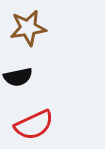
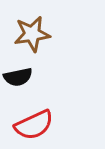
brown star: moved 4 px right, 6 px down
